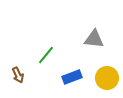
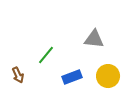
yellow circle: moved 1 px right, 2 px up
